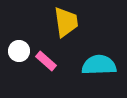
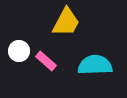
yellow trapezoid: rotated 36 degrees clockwise
cyan semicircle: moved 4 px left
